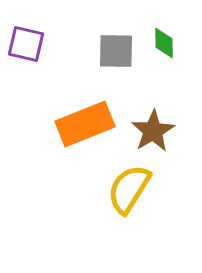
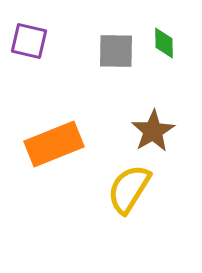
purple square: moved 3 px right, 3 px up
orange rectangle: moved 31 px left, 20 px down
